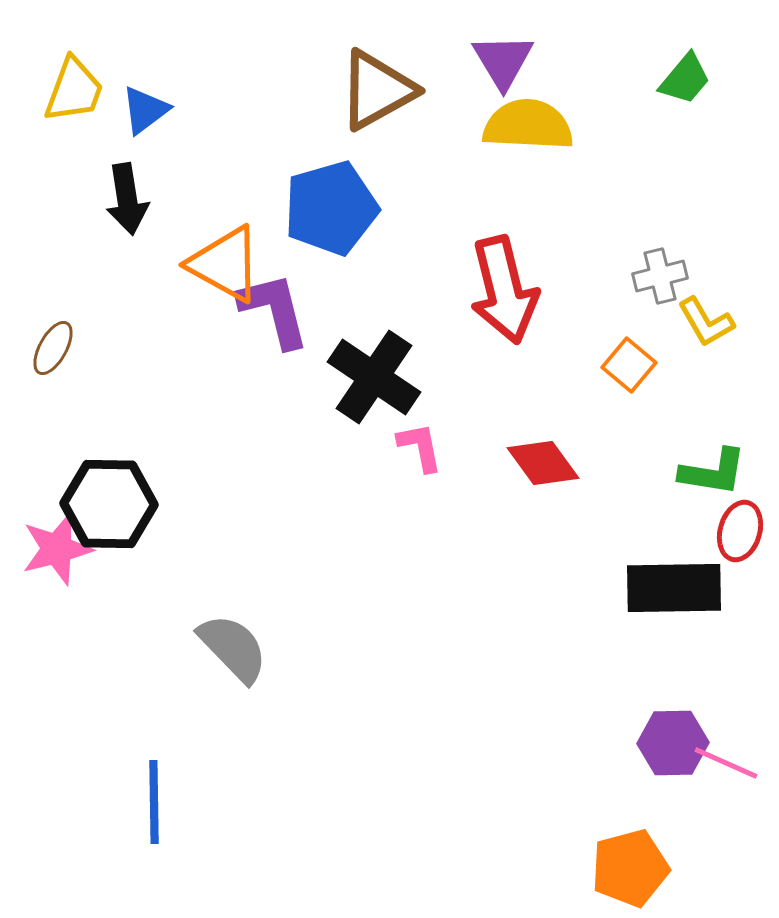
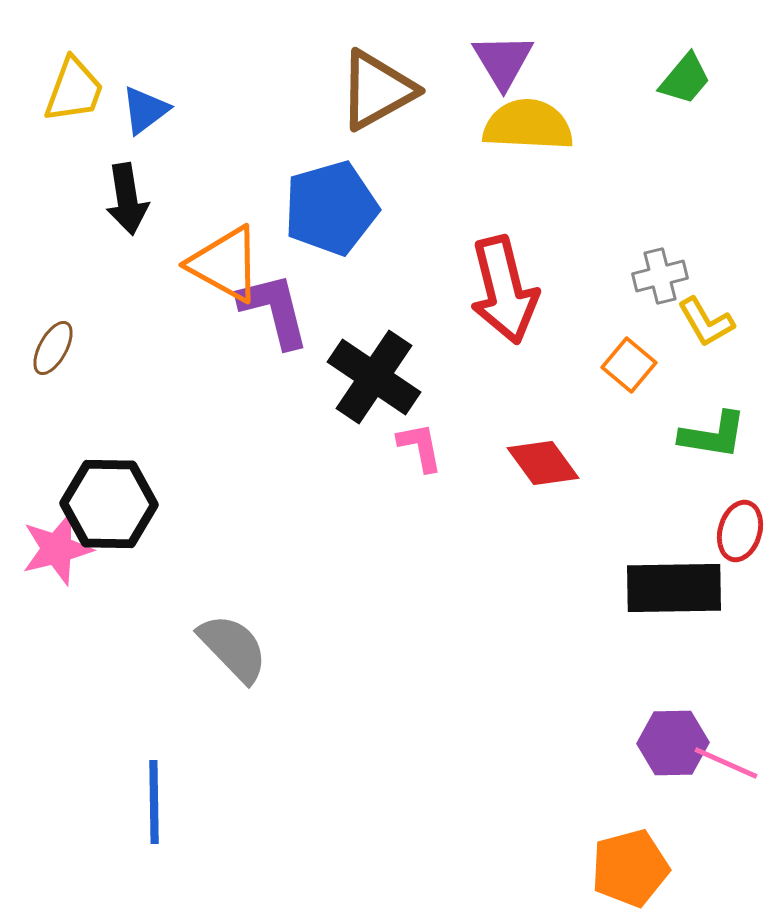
green L-shape: moved 37 px up
